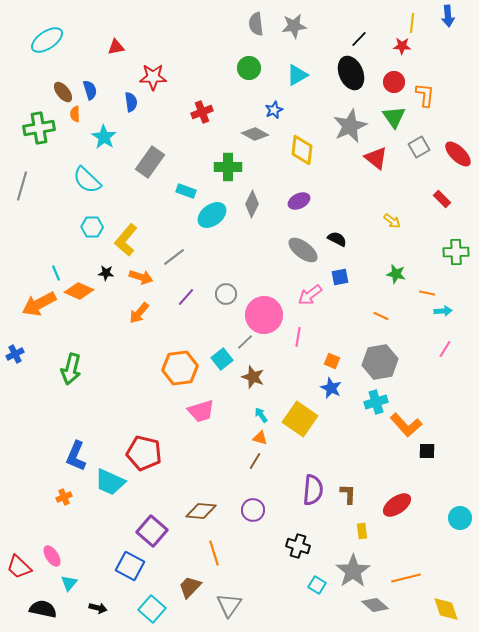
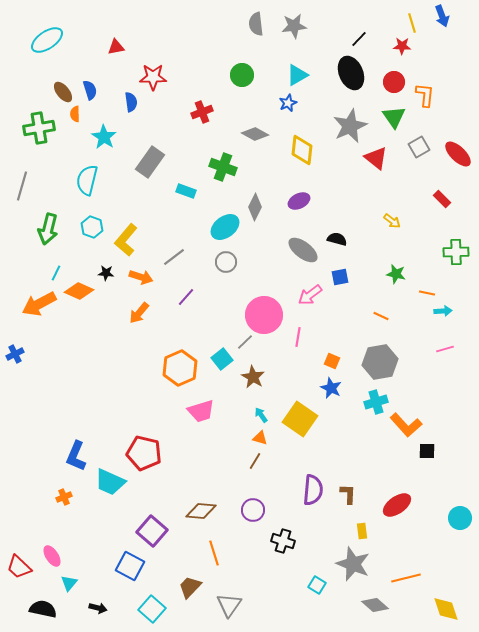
blue arrow at (448, 16): moved 6 px left; rotated 15 degrees counterclockwise
yellow line at (412, 23): rotated 24 degrees counterclockwise
green circle at (249, 68): moved 7 px left, 7 px down
blue star at (274, 110): moved 14 px right, 7 px up
green cross at (228, 167): moved 5 px left; rotated 20 degrees clockwise
cyan semicircle at (87, 180): rotated 60 degrees clockwise
gray diamond at (252, 204): moved 3 px right, 3 px down
cyan ellipse at (212, 215): moved 13 px right, 12 px down
cyan hexagon at (92, 227): rotated 20 degrees clockwise
black semicircle at (337, 239): rotated 12 degrees counterclockwise
cyan line at (56, 273): rotated 49 degrees clockwise
gray circle at (226, 294): moved 32 px up
pink line at (445, 349): rotated 42 degrees clockwise
orange hexagon at (180, 368): rotated 16 degrees counterclockwise
green arrow at (71, 369): moved 23 px left, 140 px up
brown star at (253, 377): rotated 10 degrees clockwise
black cross at (298, 546): moved 15 px left, 5 px up
gray star at (353, 571): moved 7 px up; rotated 16 degrees counterclockwise
